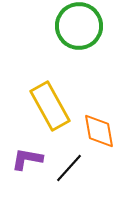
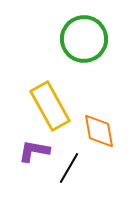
green circle: moved 5 px right, 13 px down
purple L-shape: moved 7 px right, 8 px up
black line: rotated 12 degrees counterclockwise
